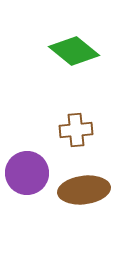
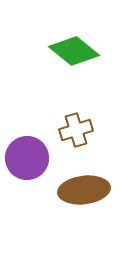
brown cross: rotated 12 degrees counterclockwise
purple circle: moved 15 px up
